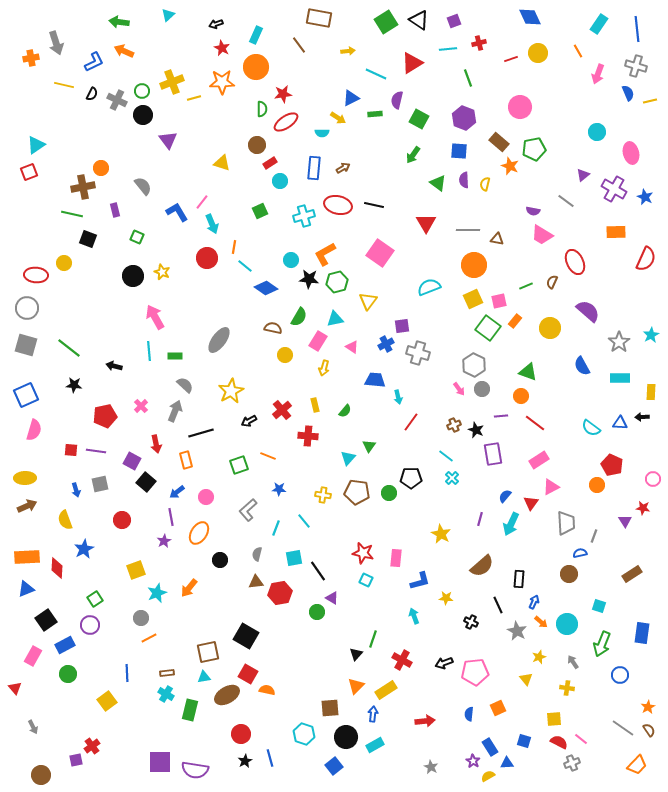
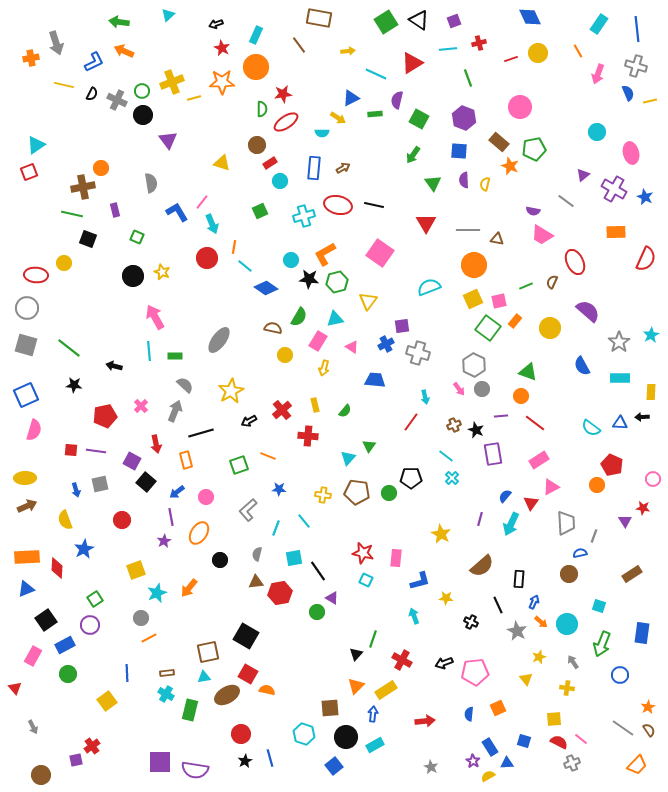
green triangle at (438, 183): moved 5 px left; rotated 18 degrees clockwise
gray semicircle at (143, 186): moved 8 px right, 3 px up; rotated 30 degrees clockwise
cyan arrow at (398, 397): moved 27 px right
